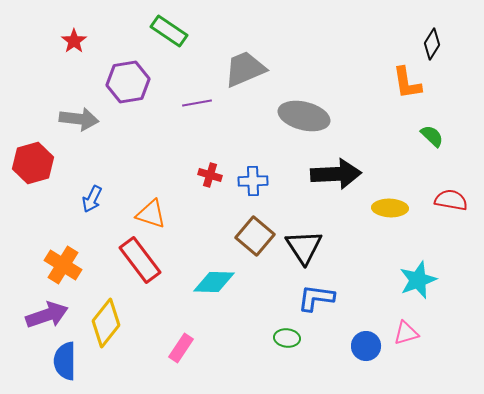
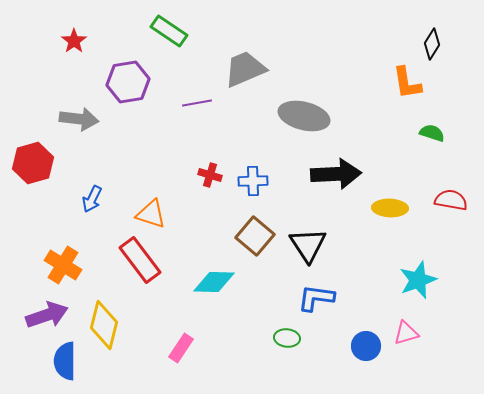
green semicircle: moved 3 px up; rotated 25 degrees counterclockwise
black triangle: moved 4 px right, 2 px up
yellow diamond: moved 2 px left, 2 px down; rotated 24 degrees counterclockwise
